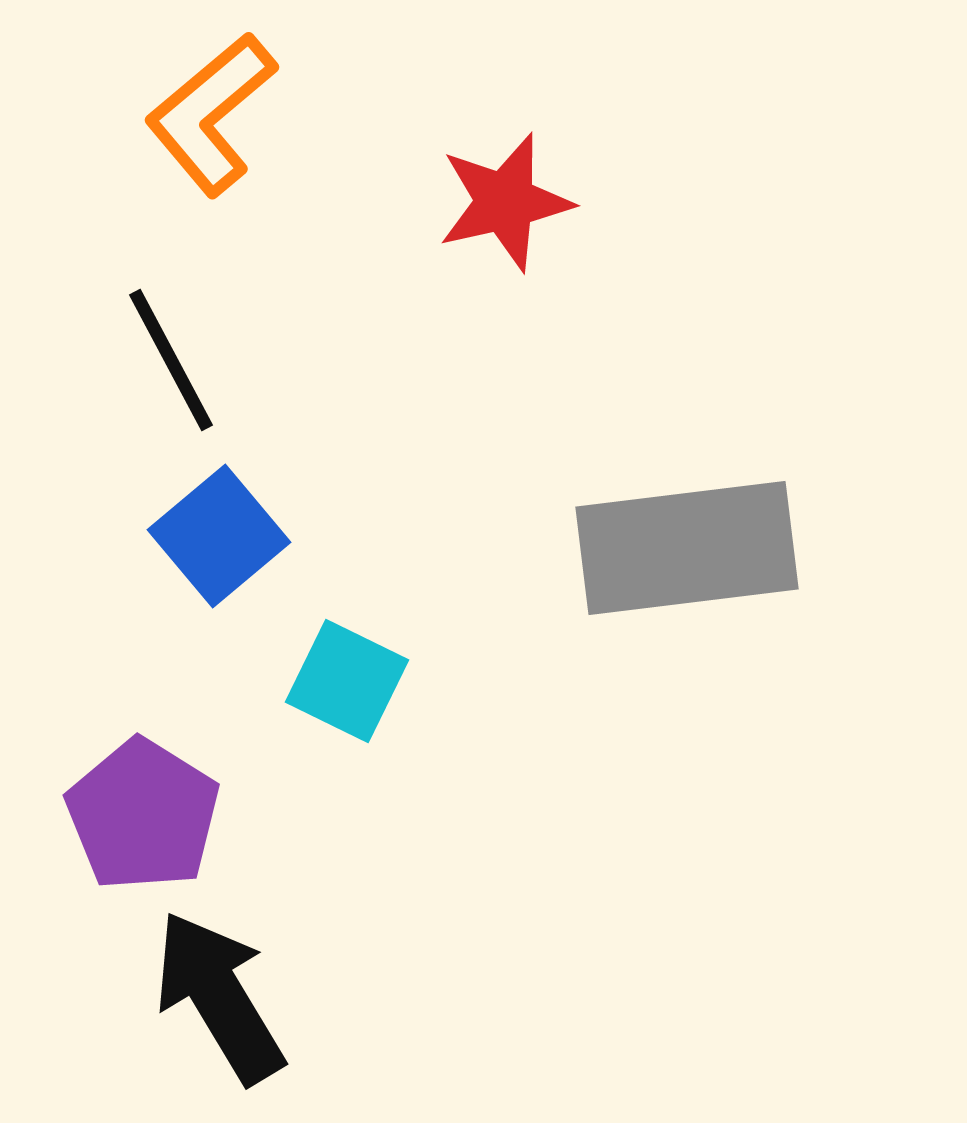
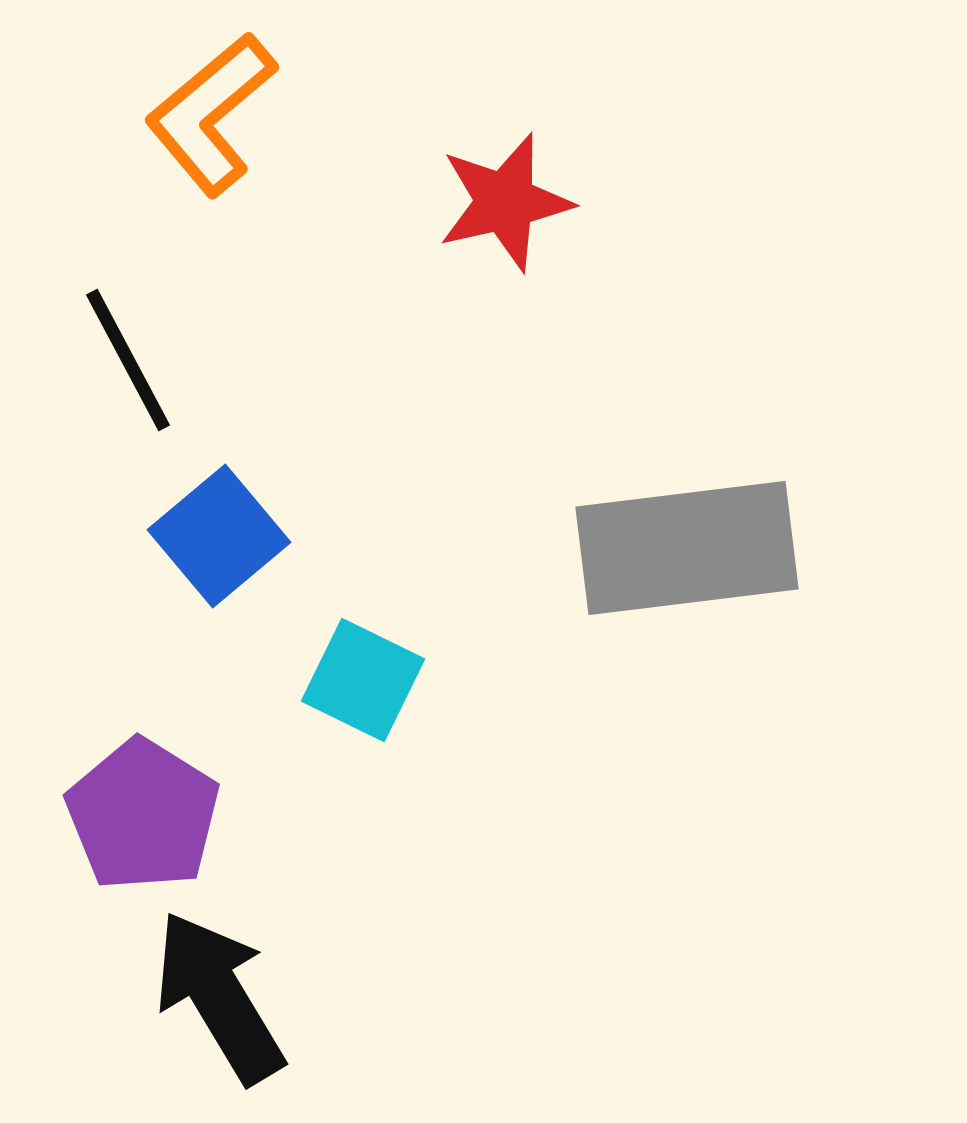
black line: moved 43 px left
cyan square: moved 16 px right, 1 px up
